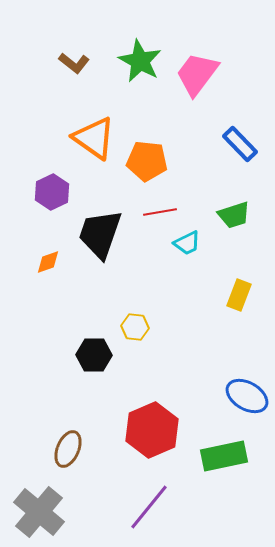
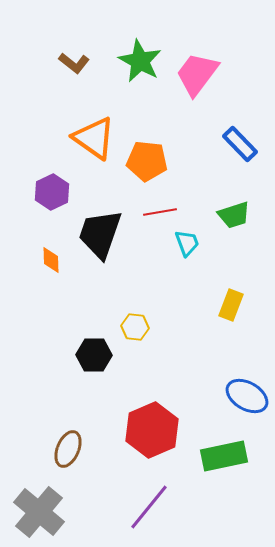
cyan trapezoid: rotated 84 degrees counterclockwise
orange diamond: moved 3 px right, 2 px up; rotated 72 degrees counterclockwise
yellow rectangle: moved 8 px left, 10 px down
